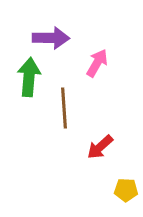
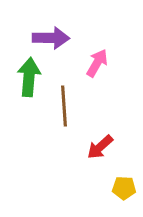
brown line: moved 2 px up
yellow pentagon: moved 2 px left, 2 px up
